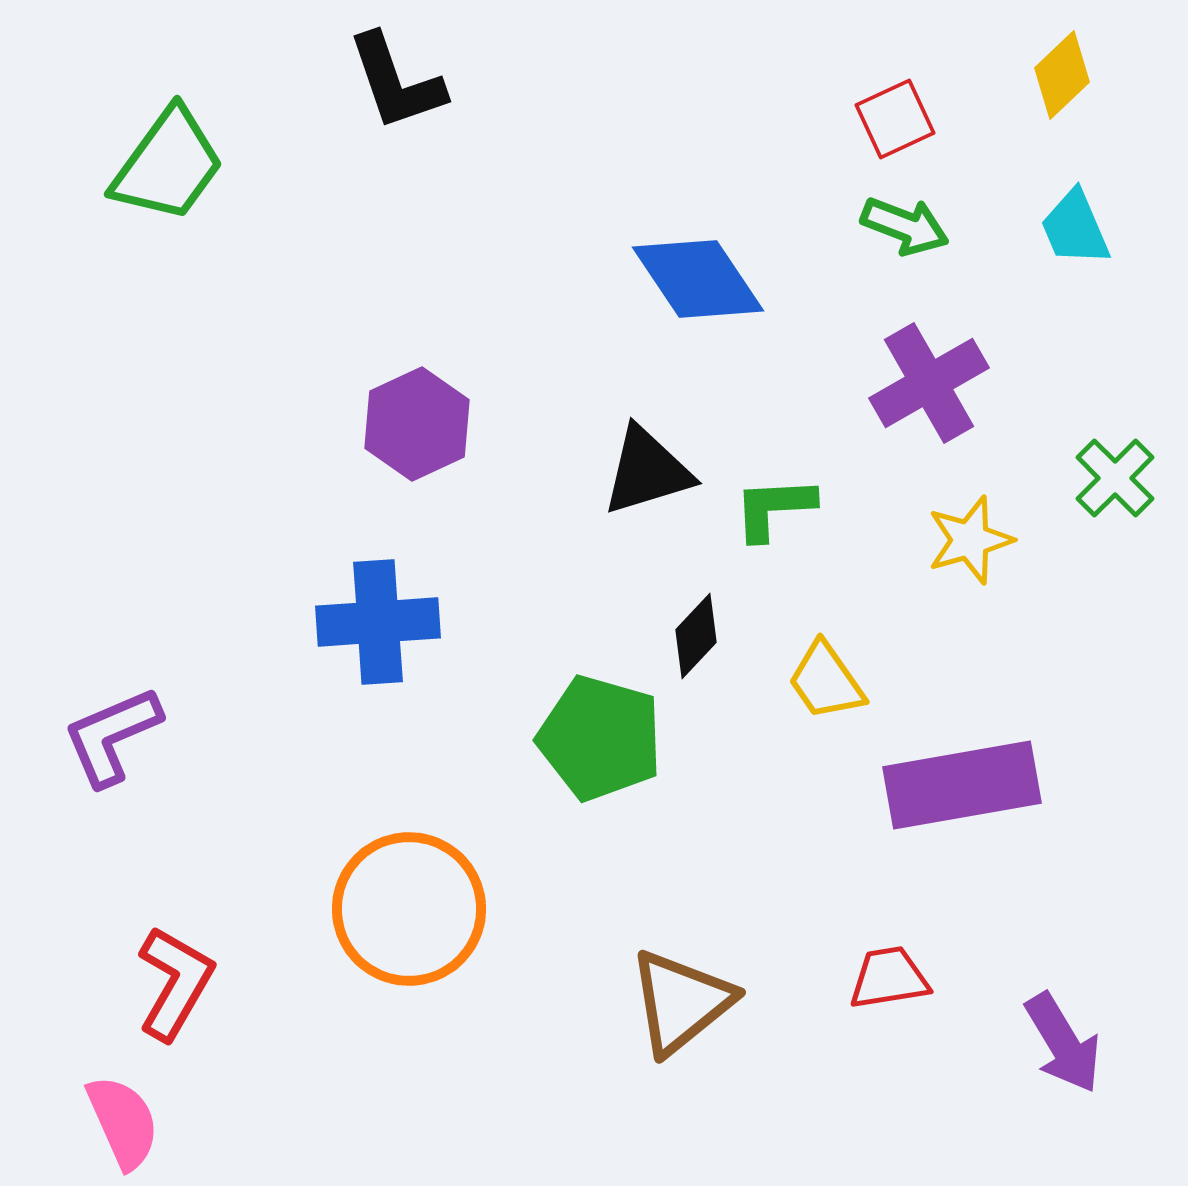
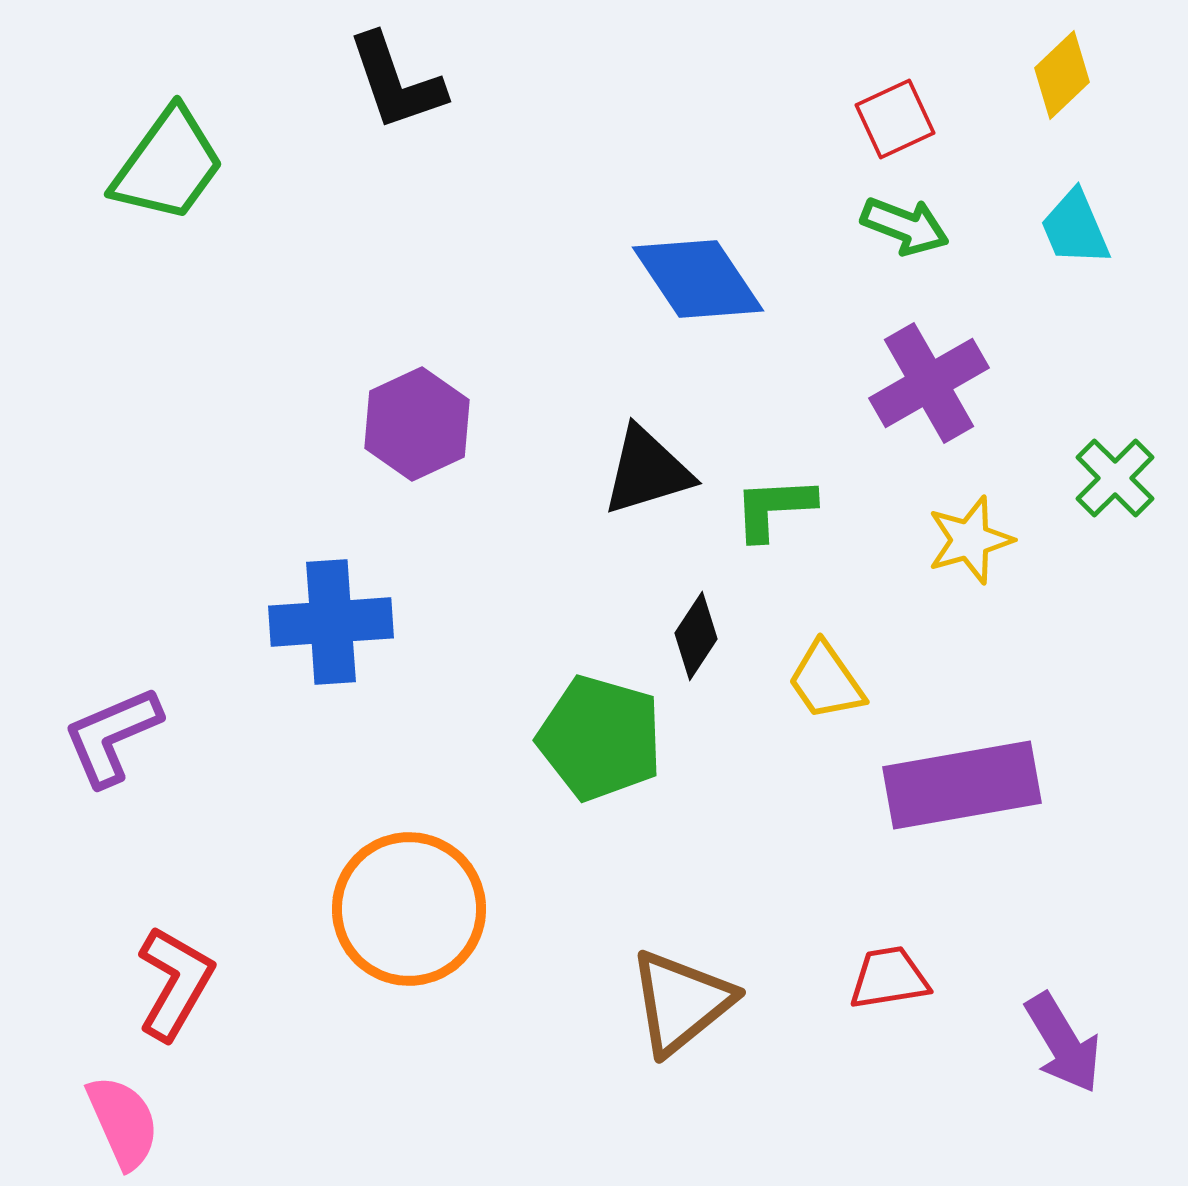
blue cross: moved 47 px left
black diamond: rotated 10 degrees counterclockwise
